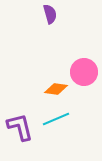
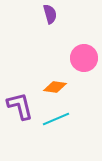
pink circle: moved 14 px up
orange diamond: moved 1 px left, 2 px up
purple L-shape: moved 21 px up
